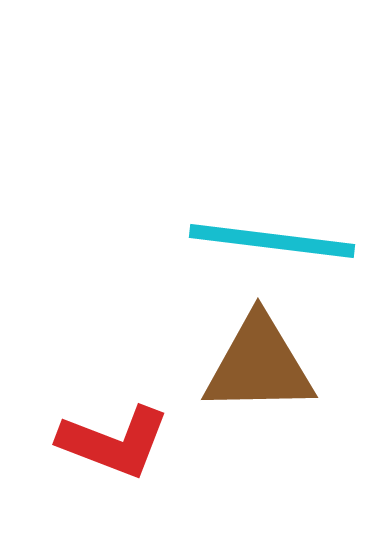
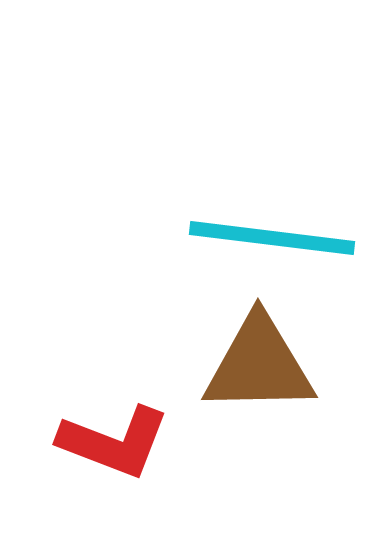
cyan line: moved 3 px up
